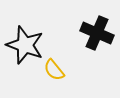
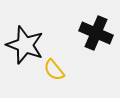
black cross: moved 1 px left
